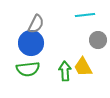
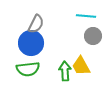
cyan line: moved 1 px right, 1 px down; rotated 12 degrees clockwise
gray circle: moved 5 px left, 4 px up
yellow trapezoid: moved 2 px left, 1 px up
